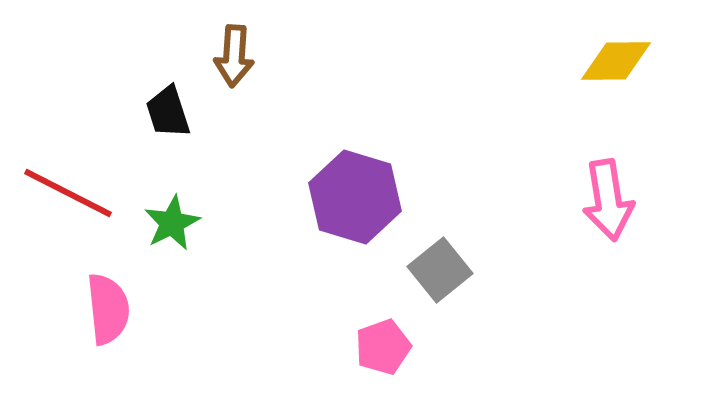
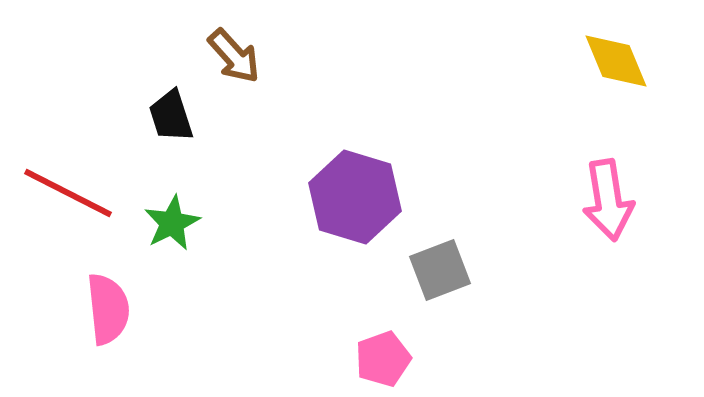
brown arrow: rotated 46 degrees counterclockwise
yellow diamond: rotated 68 degrees clockwise
black trapezoid: moved 3 px right, 4 px down
gray square: rotated 18 degrees clockwise
pink pentagon: moved 12 px down
